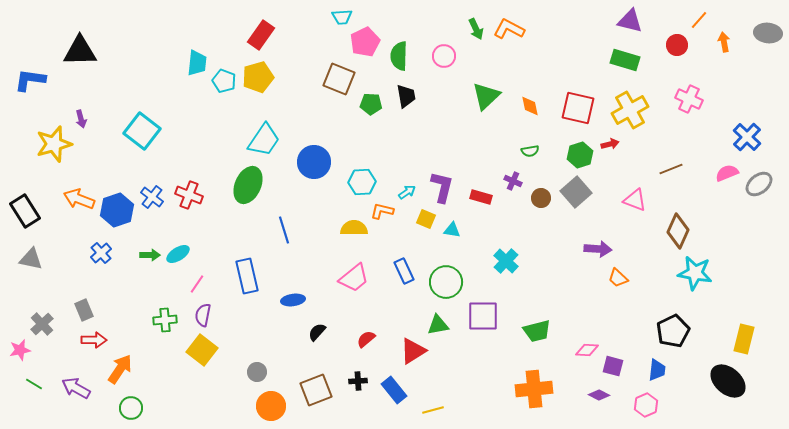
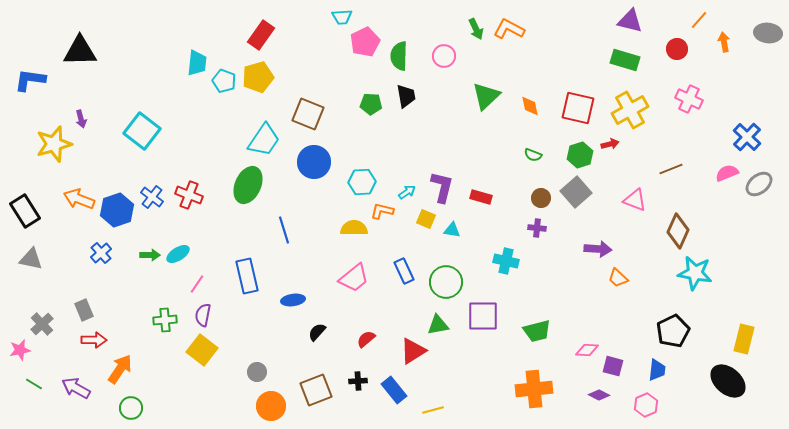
red circle at (677, 45): moved 4 px down
brown square at (339, 79): moved 31 px left, 35 px down
green semicircle at (530, 151): moved 3 px right, 4 px down; rotated 30 degrees clockwise
purple cross at (513, 181): moved 24 px right, 47 px down; rotated 18 degrees counterclockwise
cyan cross at (506, 261): rotated 30 degrees counterclockwise
